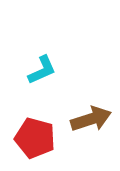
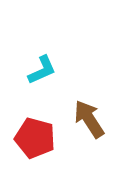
brown arrow: moved 2 px left; rotated 105 degrees counterclockwise
